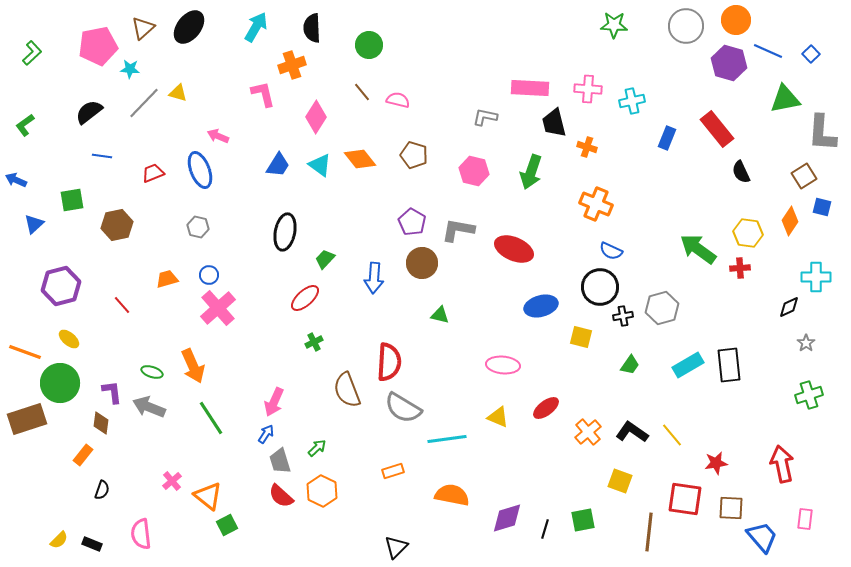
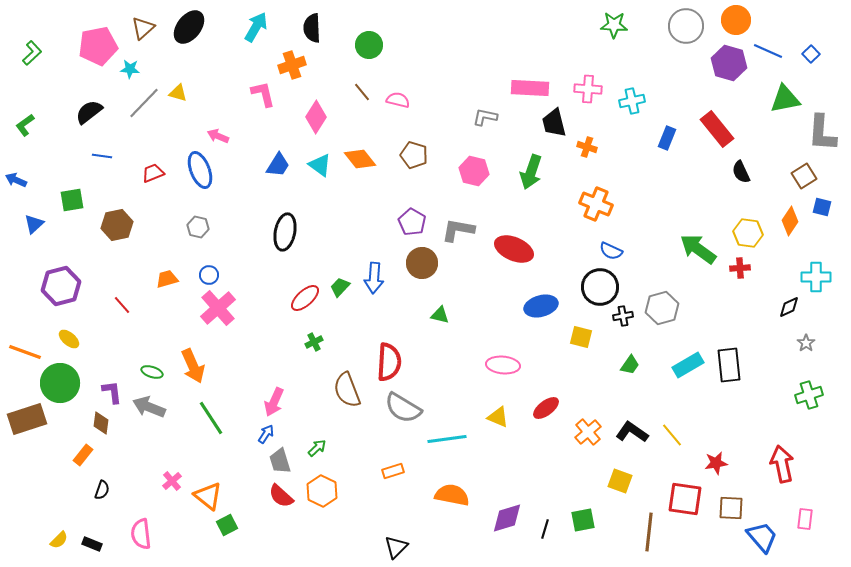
green trapezoid at (325, 259): moved 15 px right, 28 px down
